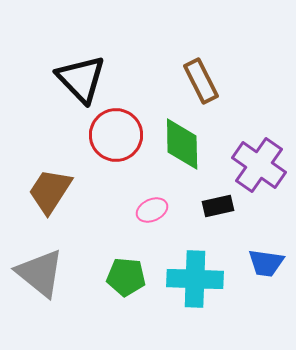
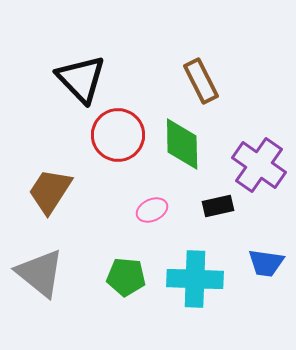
red circle: moved 2 px right
